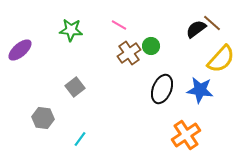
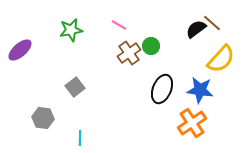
green star: rotated 15 degrees counterclockwise
orange cross: moved 6 px right, 12 px up
cyan line: moved 1 px up; rotated 35 degrees counterclockwise
